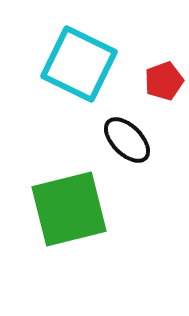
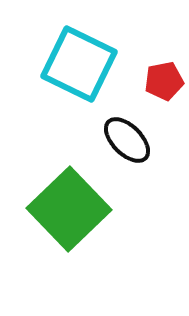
red pentagon: rotated 9 degrees clockwise
green square: rotated 30 degrees counterclockwise
